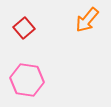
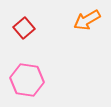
orange arrow: rotated 20 degrees clockwise
